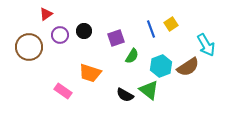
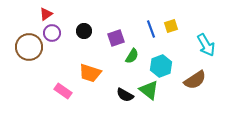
yellow square: moved 2 px down; rotated 16 degrees clockwise
purple circle: moved 8 px left, 2 px up
brown semicircle: moved 7 px right, 13 px down
